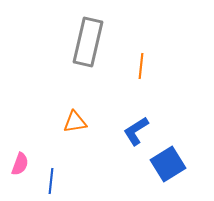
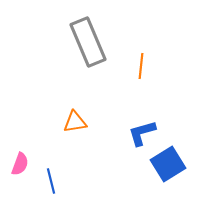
gray rectangle: rotated 36 degrees counterclockwise
blue L-shape: moved 6 px right, 2 px down; rotated 16 degrees clockwise
blue line: rotated 20 degrees counterclockwise
